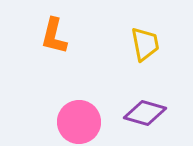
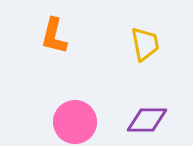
purple diamond: moved 2 px right, 7 px down; rotated 15 degrees counterclockwise
pink circle: moved 4 px left
